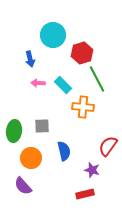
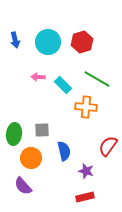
cyan circle: moved 5 px left, 7 px down
red hexagon: moved 11 px up
blue arrow: moved 15 px left, 19 px up
green line: rotated 32 degrees counterclockwise
pink arrow: moved 6 px up
orange cross: moved 3 px right
gray square: moved 4 px down
green ellipse: moved 3 px down
purple star: moved 6 px left, 1 px down
red rectangle: moved 3 px down
